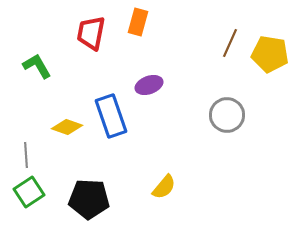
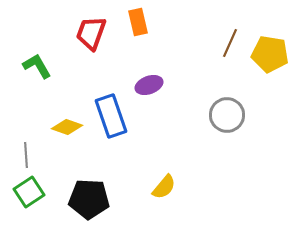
orange rectangle: rotated 28 degrees counterclockwise
red trapezoid: rotated 9 degrees clockwise
